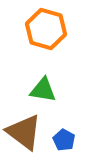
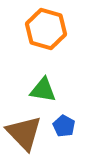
brown triangle: moved 1 px down; rotated 9 degrees clockwise
blue pentagon: moved 14 px up
